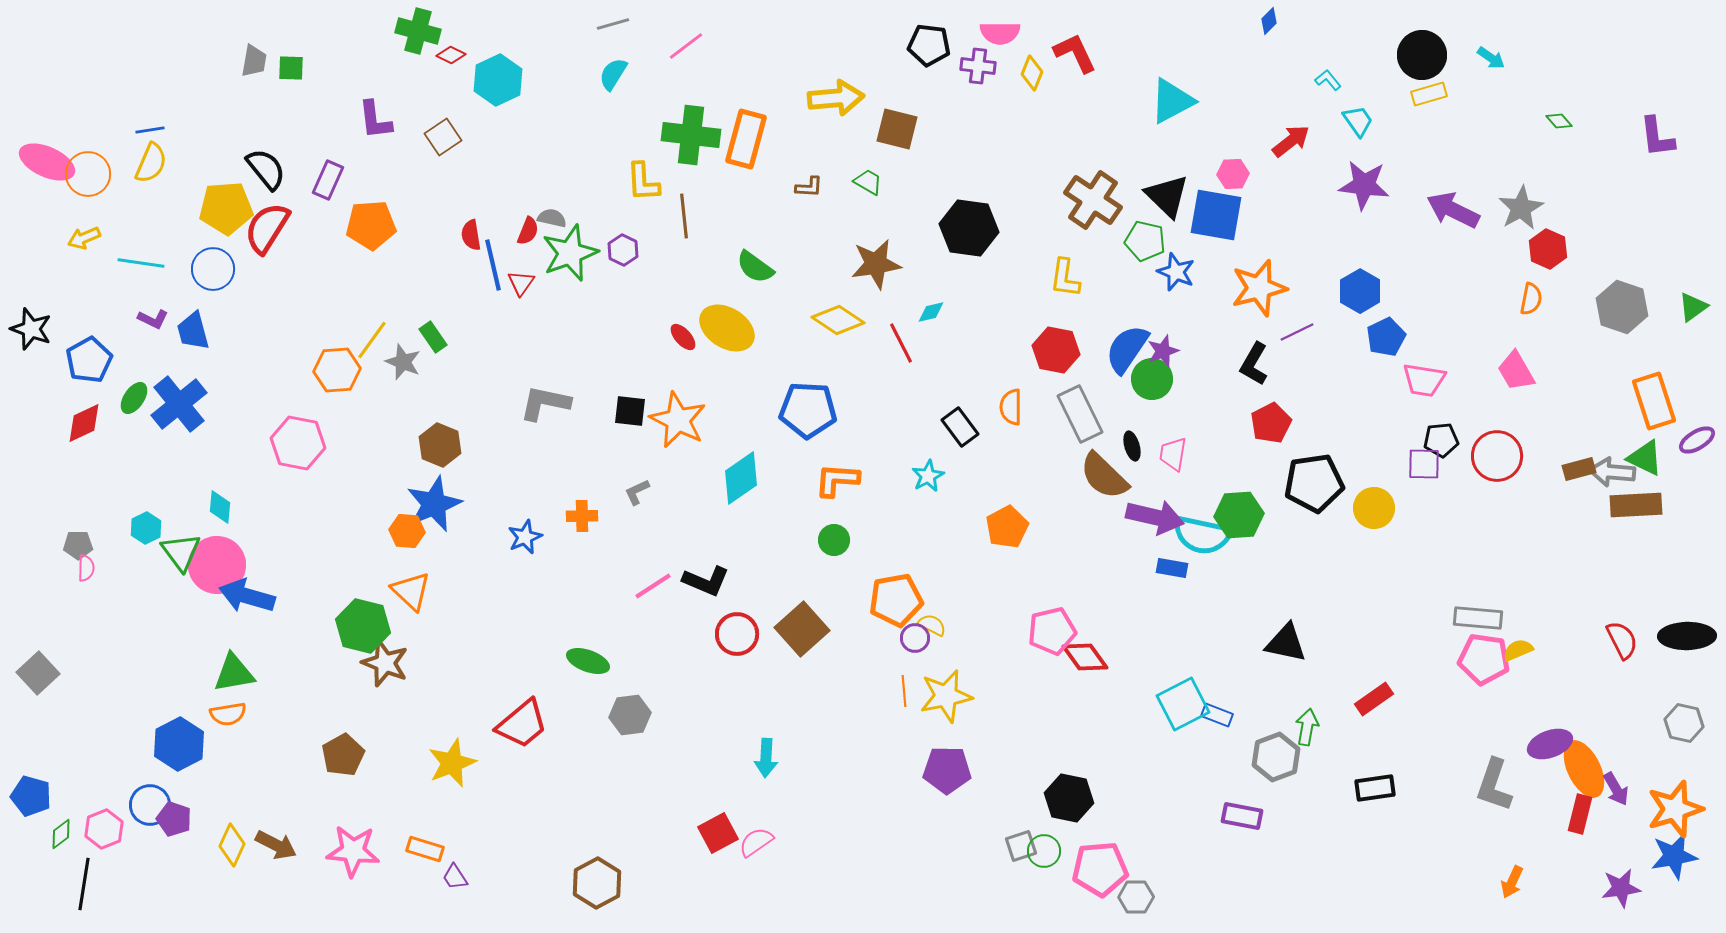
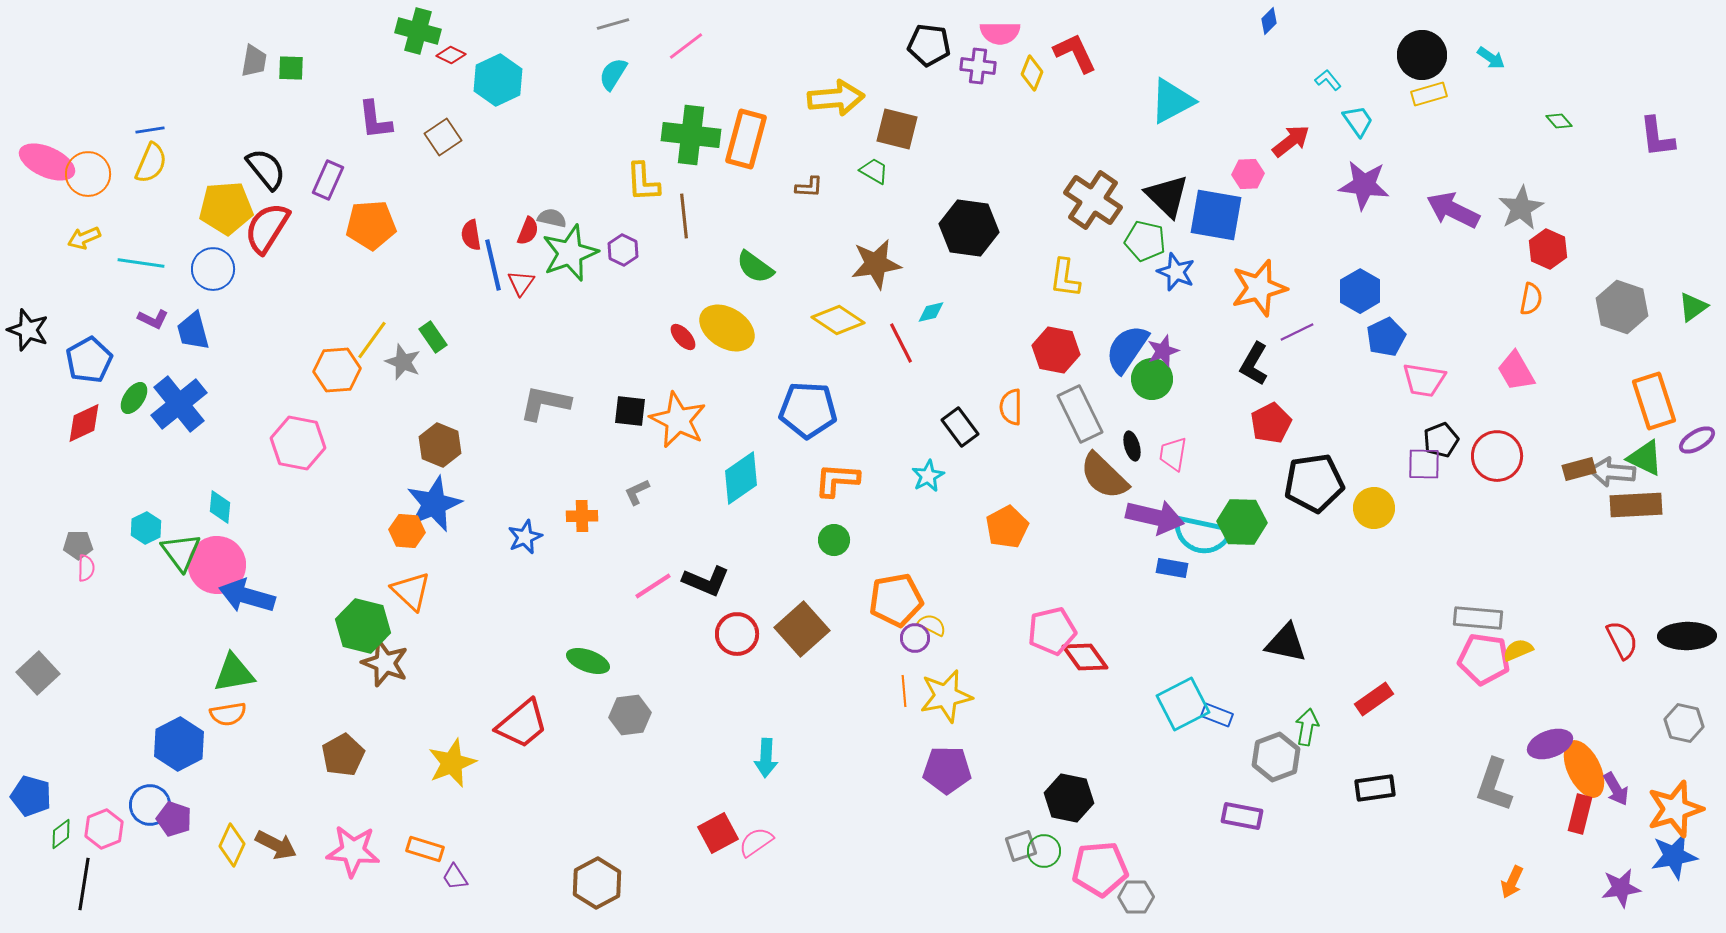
pink hexagon at (1233, 174): moved 15 px right
green trapezoid at (868, 182): moved 6 px right, 11 px up
black star at (31, 329): moved 3 px left, 1 px down
black pentagon at (1441, 440): rotated 16 degrees counterclockwise
green hexagon at (1239, 515): moved 3 px right, 7 px down; rotated 6 degrees clockwise
